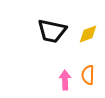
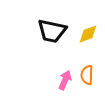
orange semicircle: moved 1 px left
pink arrow: rotated 24 degrees clockwise
